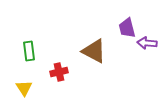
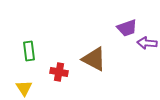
purple trapezoid: rotated 95 degrees counterclockwise
brown triangle: moved 8 px down
red cross: rotated 24 degrees clockwise
